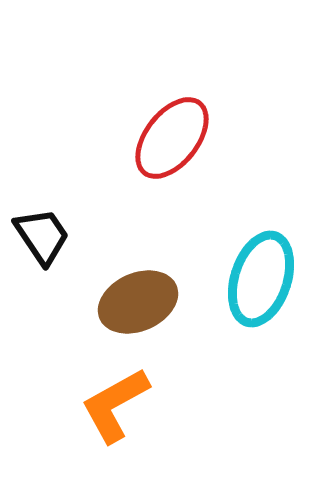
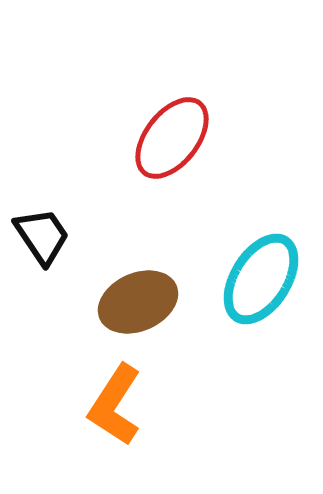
cyan ellipse: rotated 14 degrees clockwise
orange L-shape: rotated 28 degrees counterclockwise
